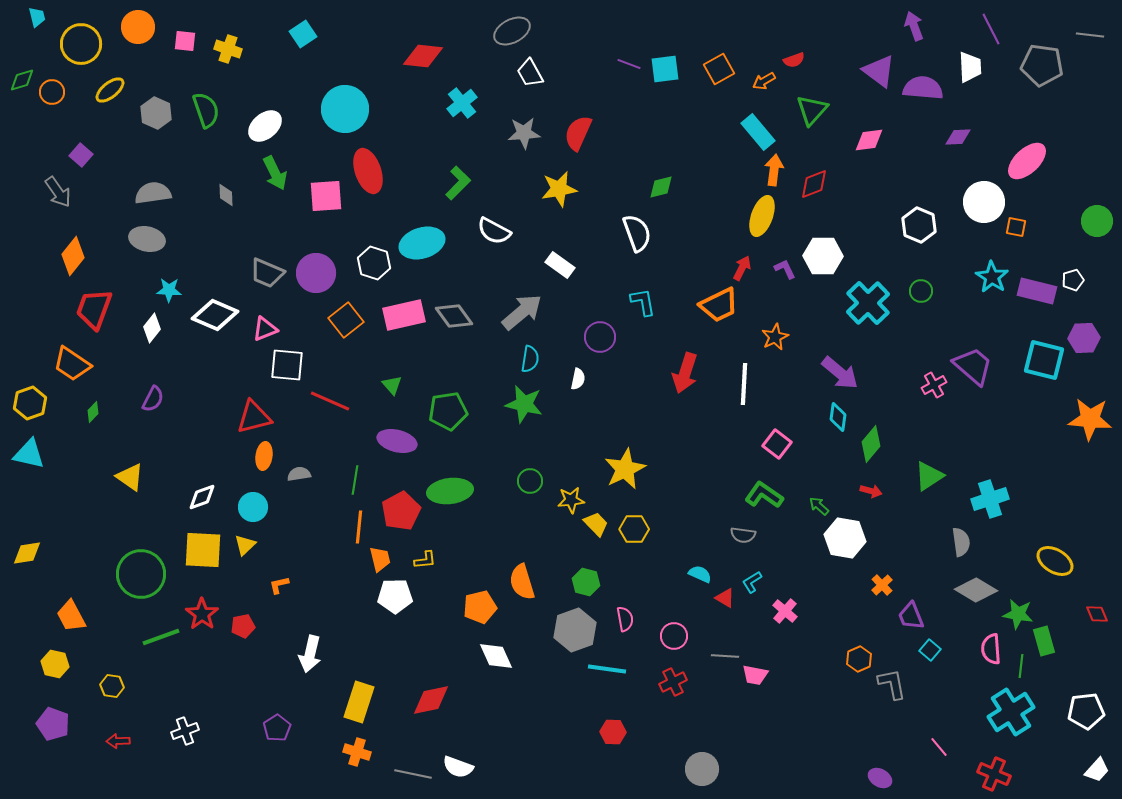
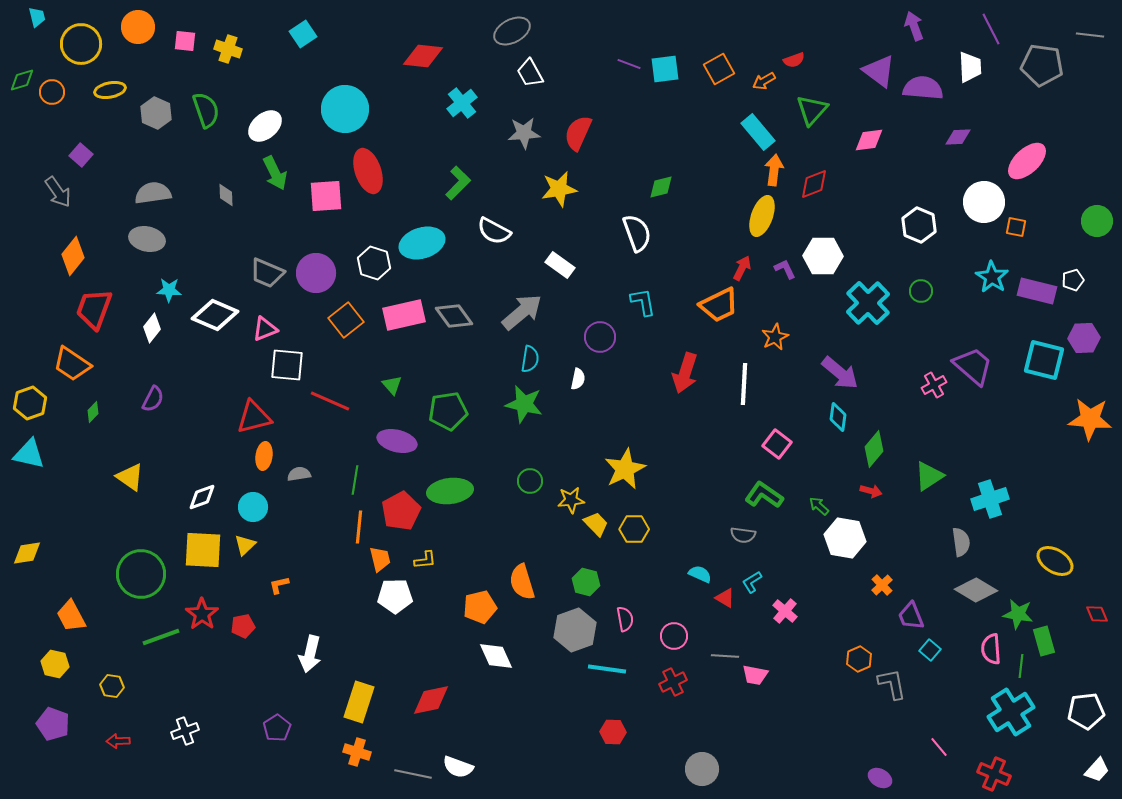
yellow ellipse at (110, 90): rotated 28 degrees clockwise
green diamond at (871, 444): moved 3 px right, 5 px down
